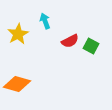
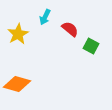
cyan arrow: moved 4 px up; rotated 133 degrees counterclockwise
red semicircle: moved 12 px up; rotated 114 degrees counterclockwise
